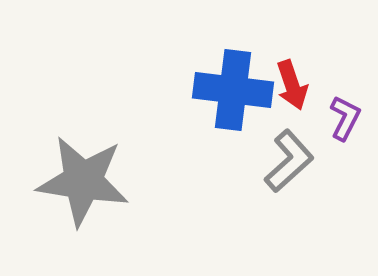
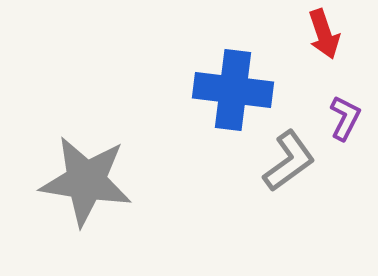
red arrow: moved 32 px right, 51 px up
gray L-shape: rotated 6 degrees clockwise
gray star: moved 3 px right
